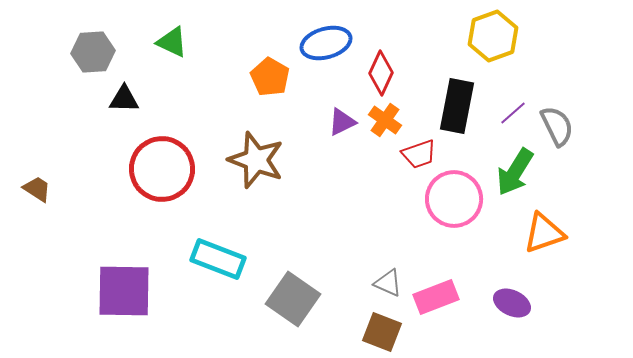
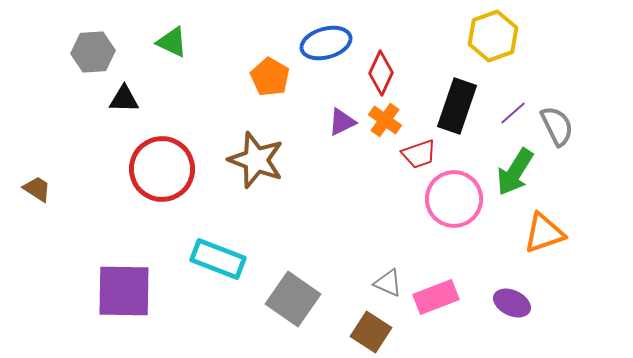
black rectangle: rotated 8 degrees clockwise
brown square: moved 11 px left; rotated 12 degrees clockwise
